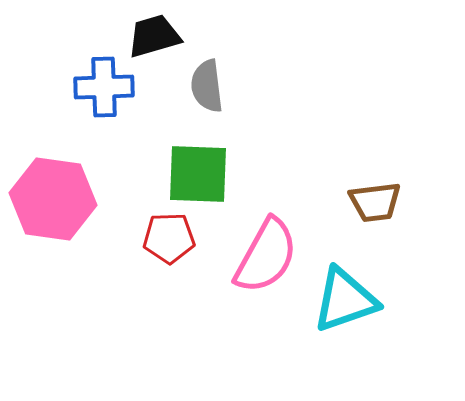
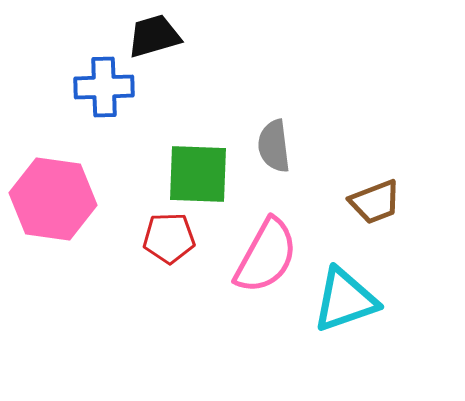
gray semicircle: moved 67 px right, 60 px down
brown trapezoid: rotated 14 degrees counterclockwise
